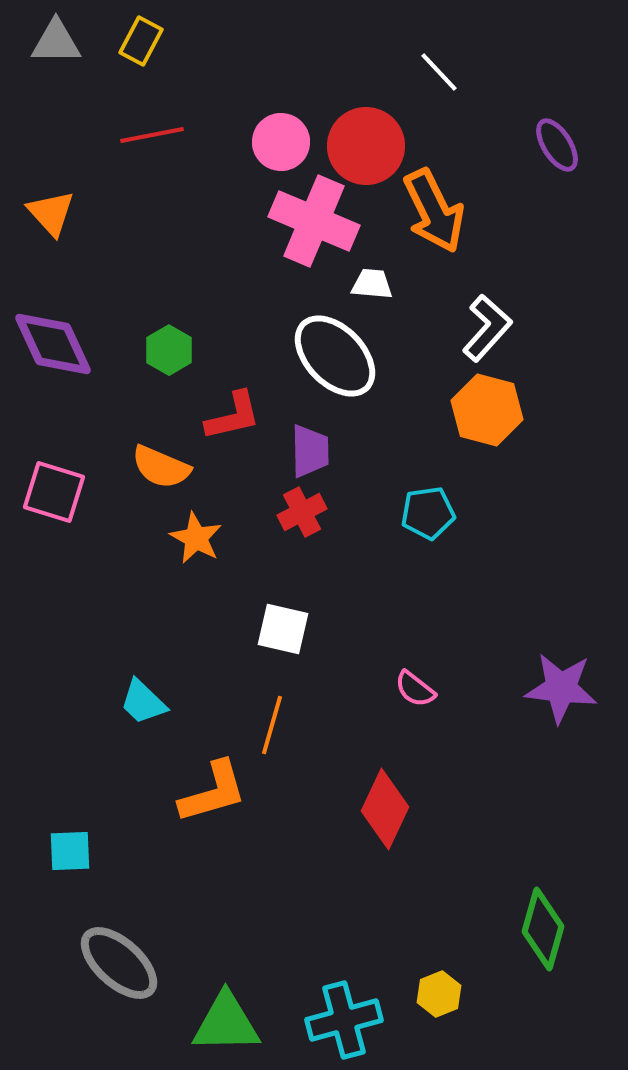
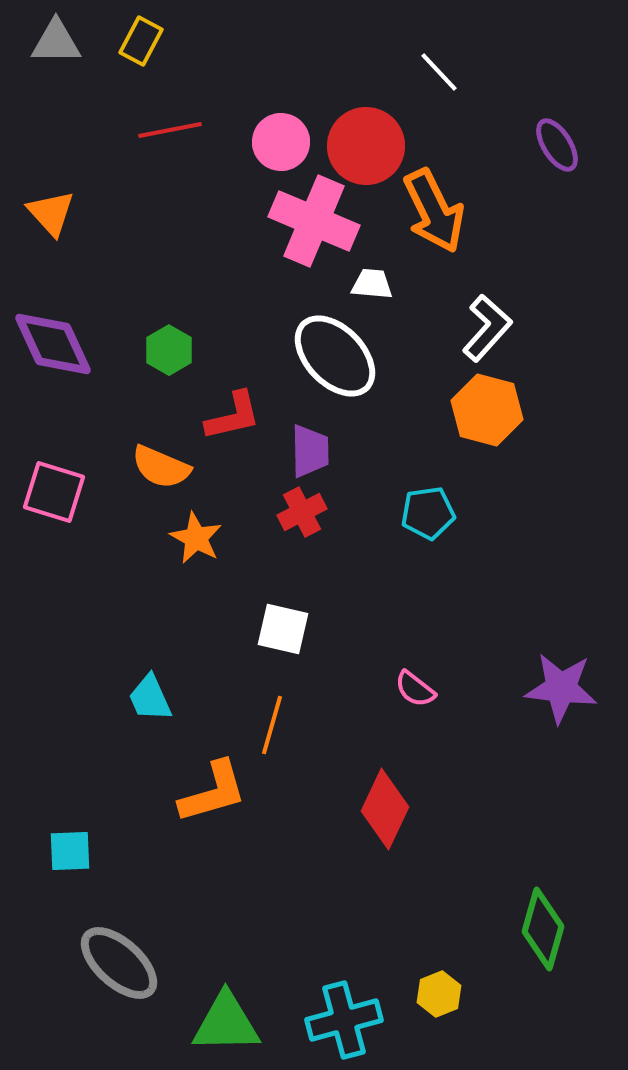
red line: moved 18 px right, 5 px up
cyan trapezoid: moved 7 px right, 4 px up; rotated 22 degrees clockwise
